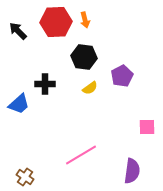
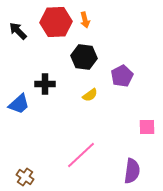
yellow semicircle: moved 7 px down
pink line: rotated 12 degrees counterclockwise
